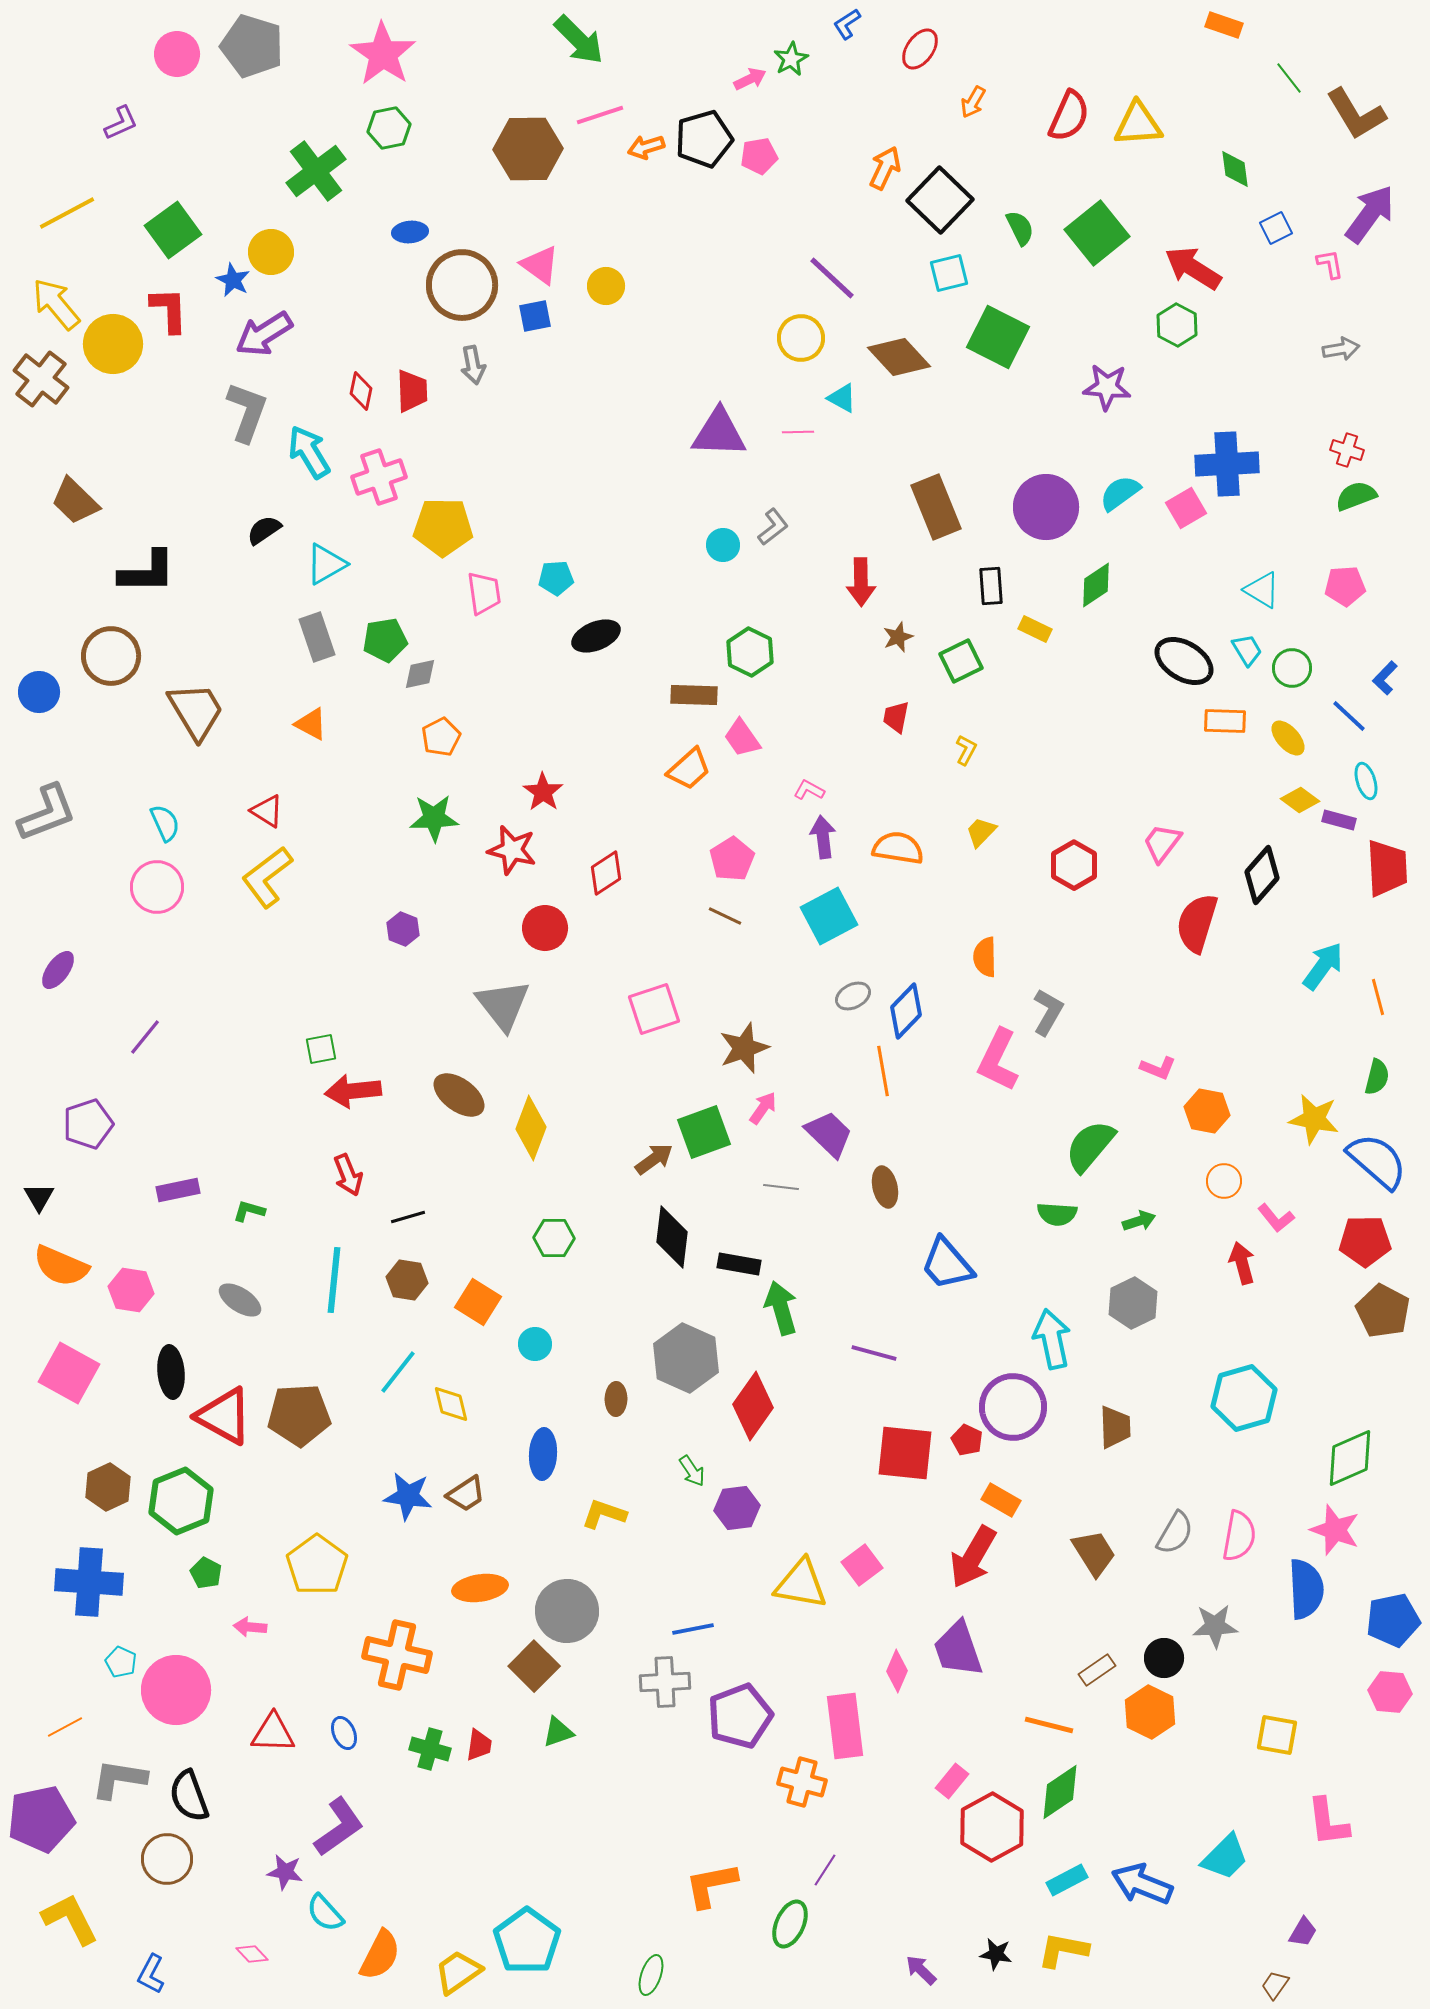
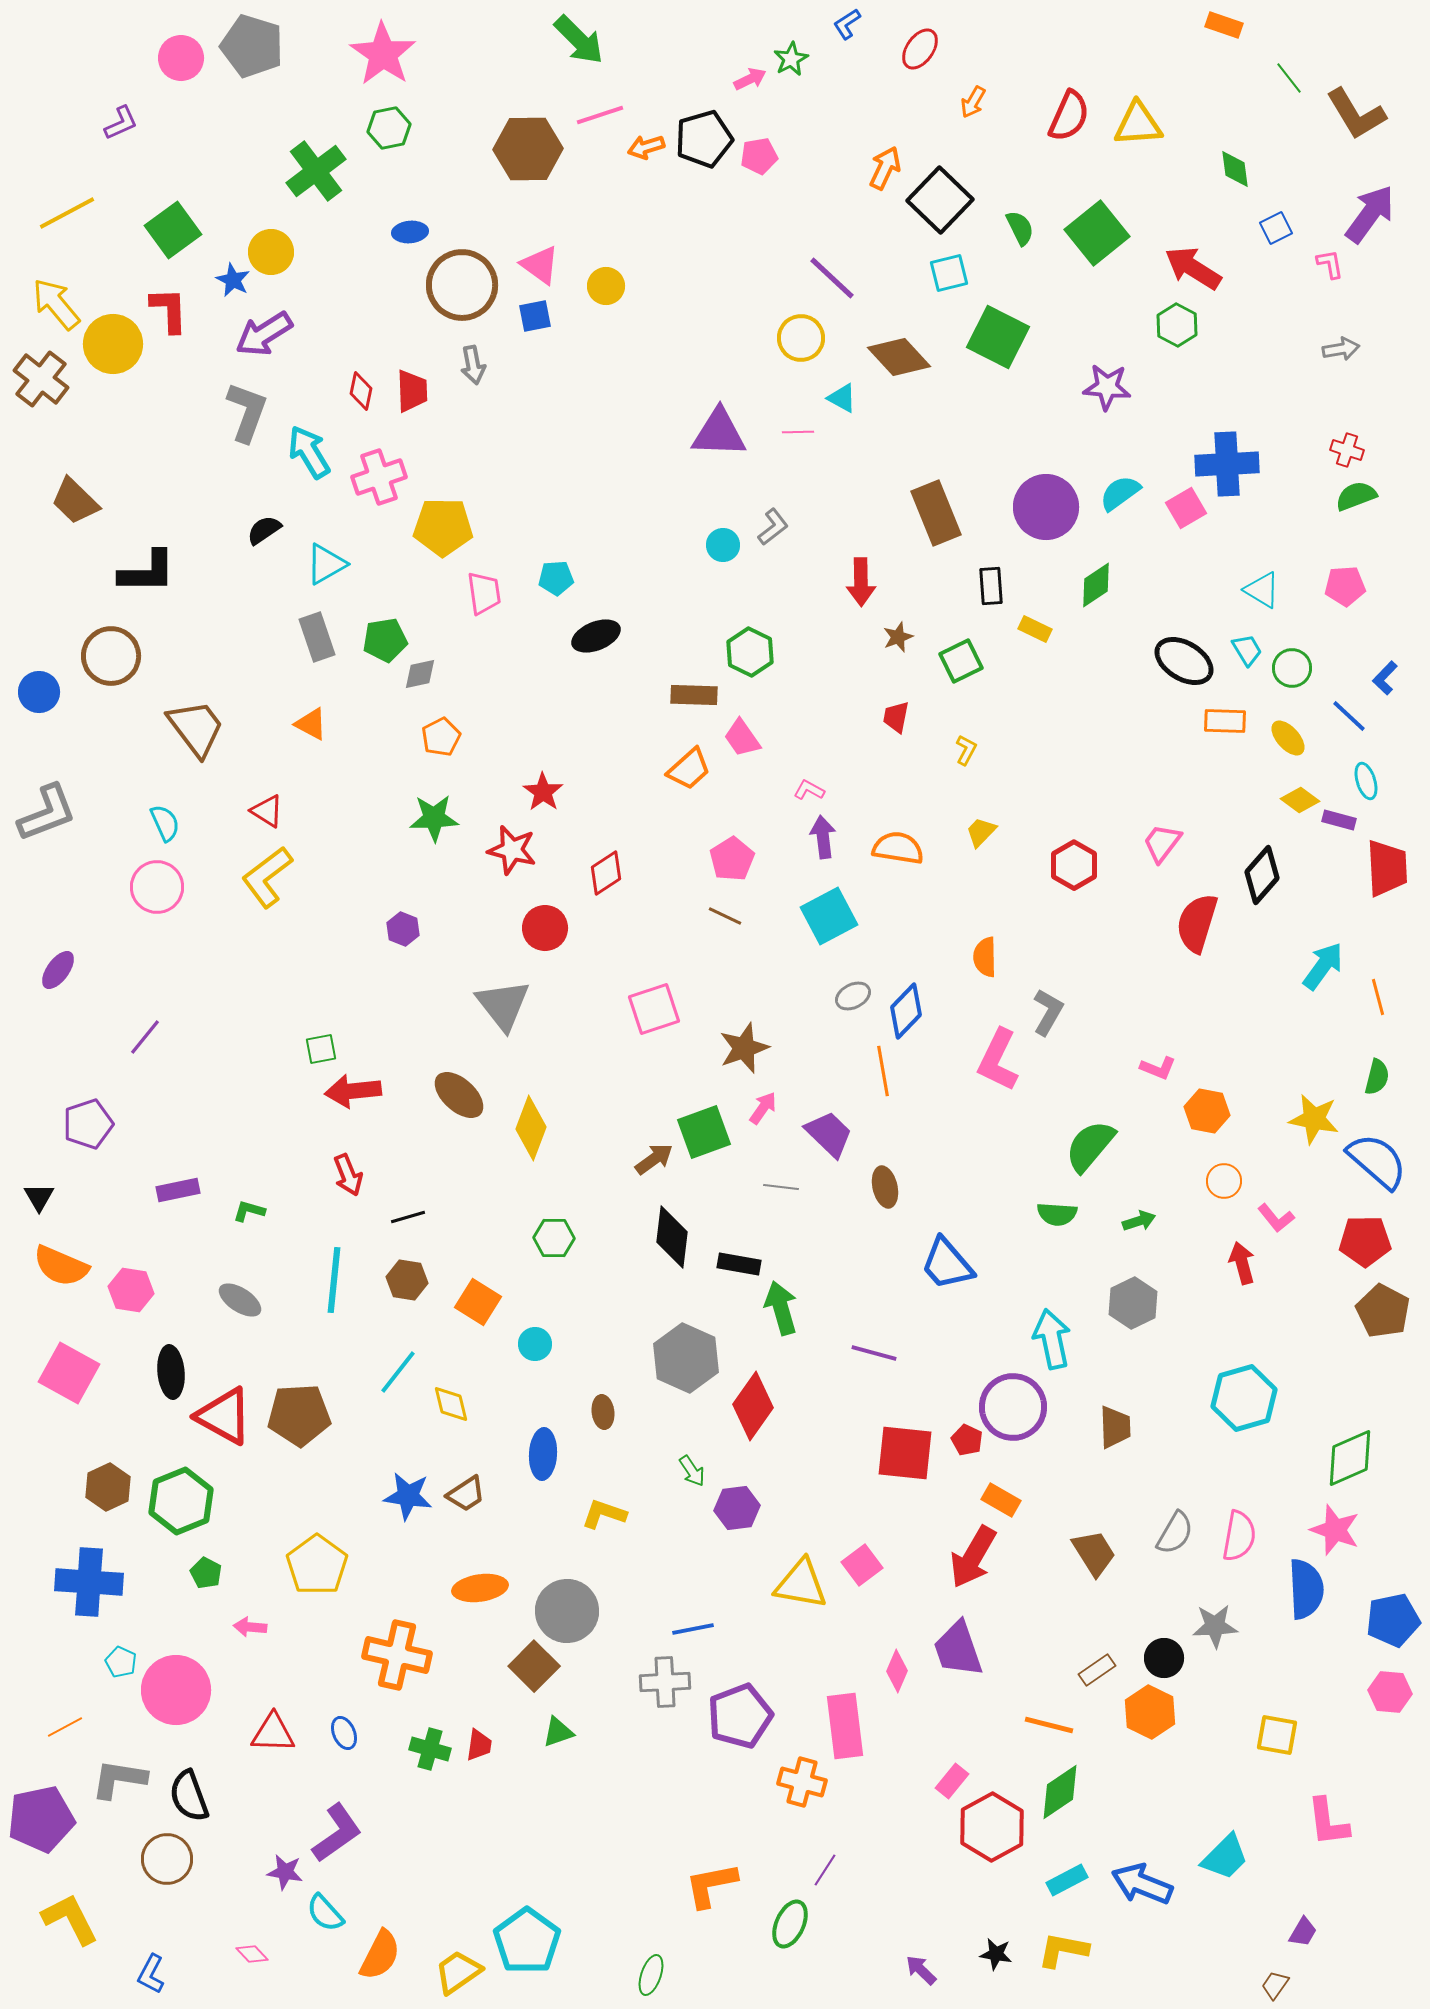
pink circle at (177, 54): moved 4 px right, 4 px down
brown rectangle at (936, 507): moved 6 px down
brown trapezoid at (196, 711): moved 17 px down; rotated 6 degrees counterclockwise
brown ellipse at (459, 1095): rotated 6 degrees clockwise
brown ellipse at (616, 1399): moved 13 px left, 13 px down; rotated 8 degrees counterclockwise
purple L-shape at (339, 1827): moved 2 px left, 6 px down
